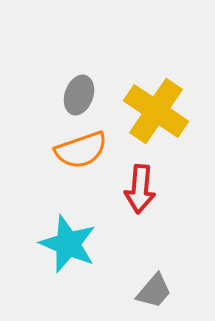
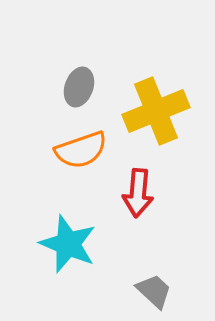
gray ellipse: moved 8 px up
yellow cross: rotated 34 degrees clockwise
red arrow: moved 2 px left, 4 px down
gray trapezoid: rotated 87 degrees counterclockwise
